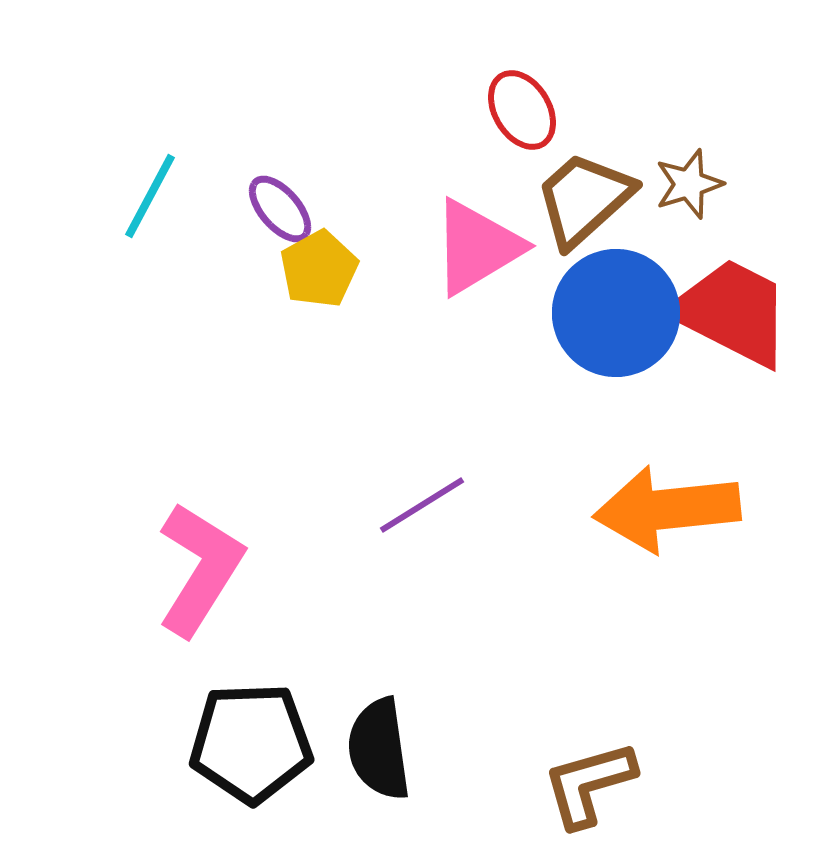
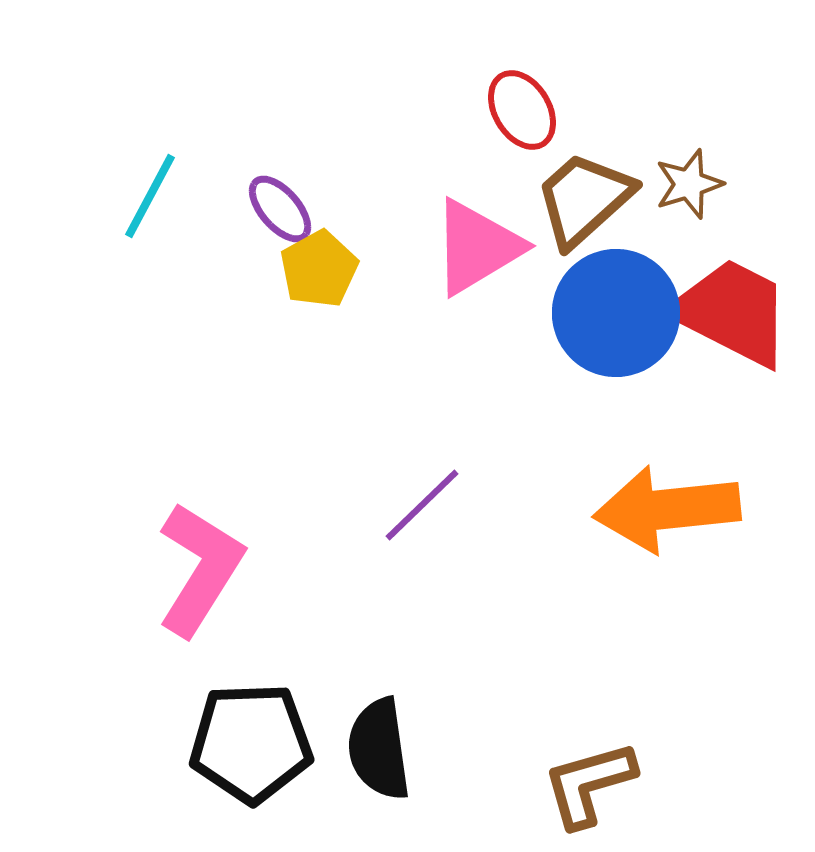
purple line: rotated 12 degrees counterclockwise
